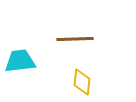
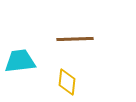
yellow diamond: moved 15 px left
